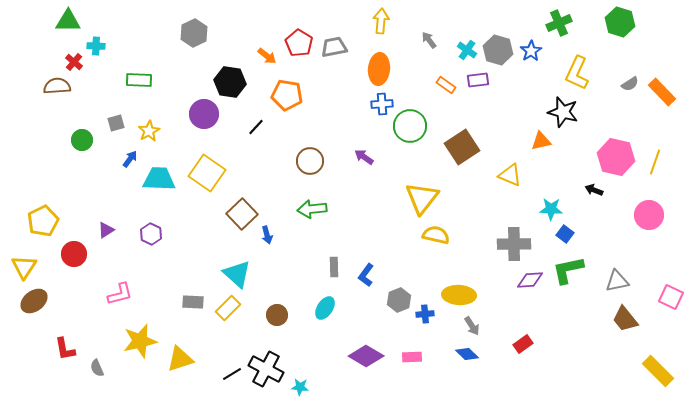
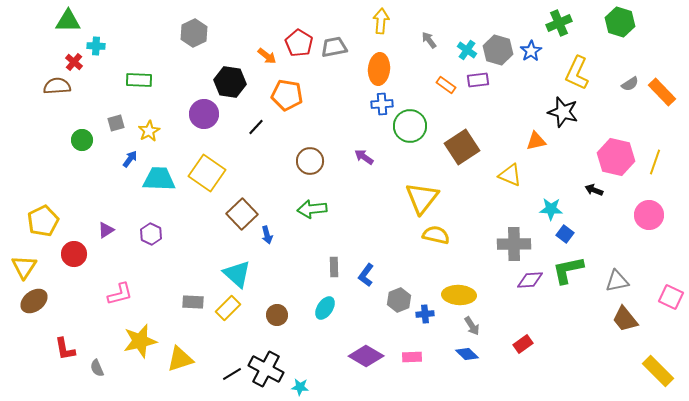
orange triangle at (541, 141): moved 5 px left
